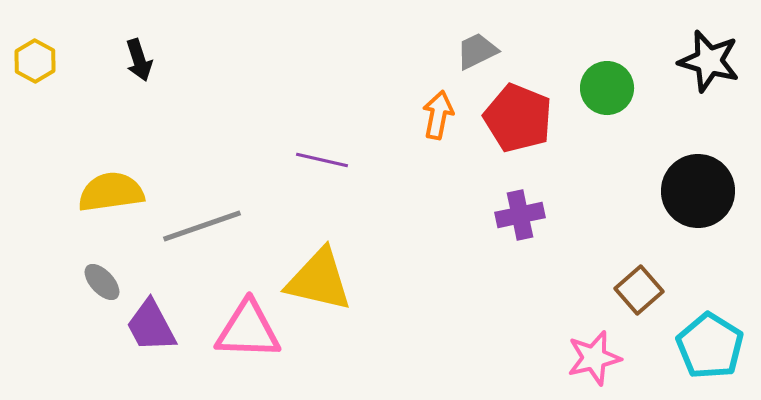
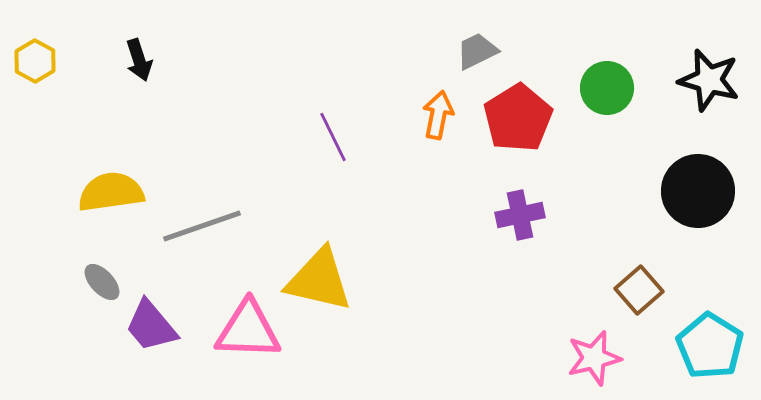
black star: moved 19 px down
red pentagon: rotated 18 degrees clockwise
purple line: moved 11 px right, 23 px up; rotated 51 degrees clockwise
purple trapezoid: rotated 12 degrees counterclockwise
